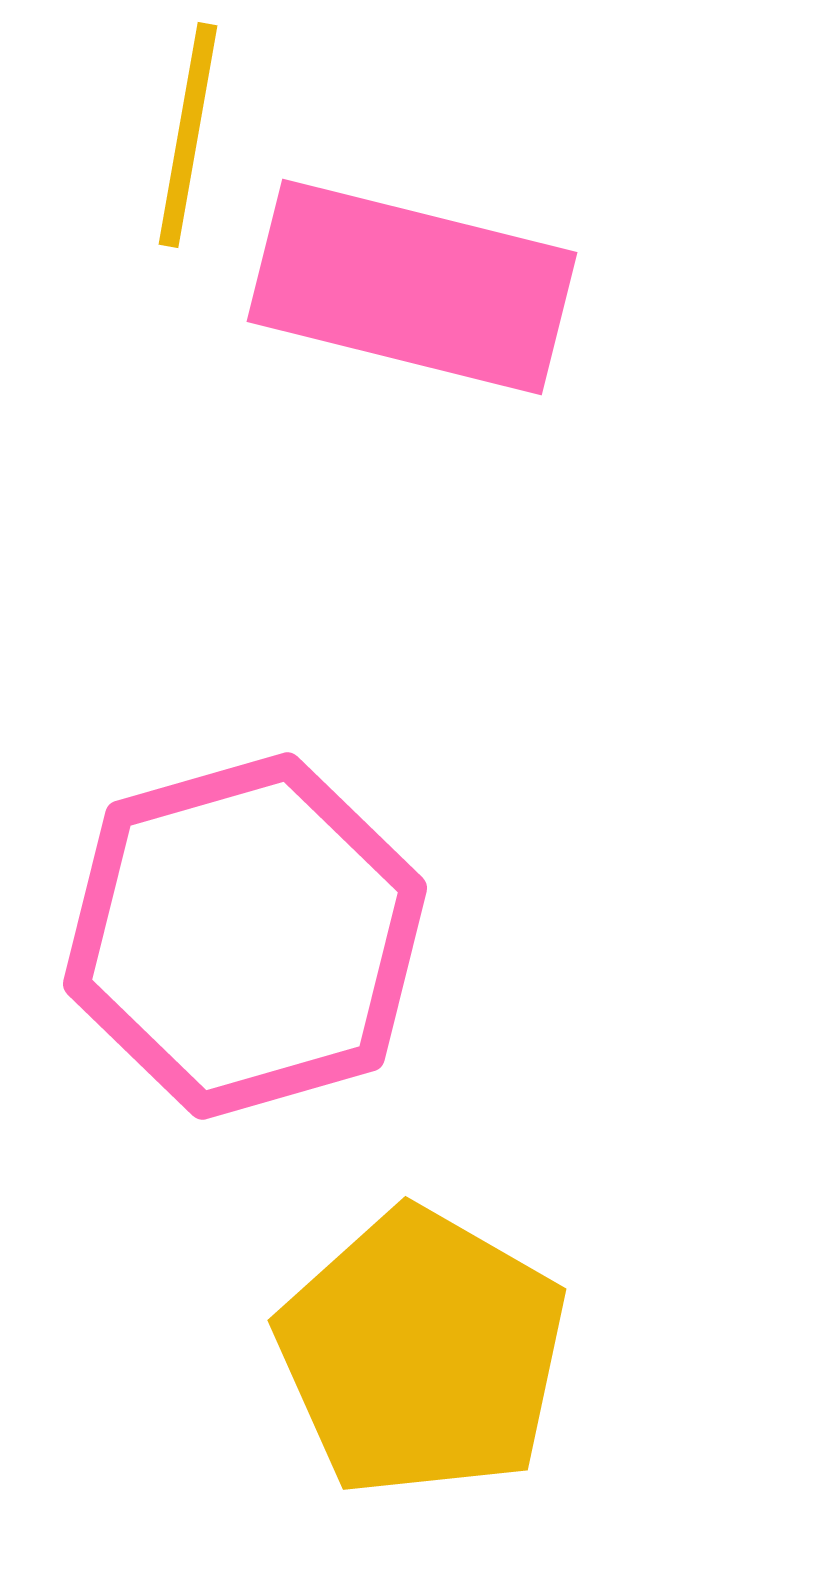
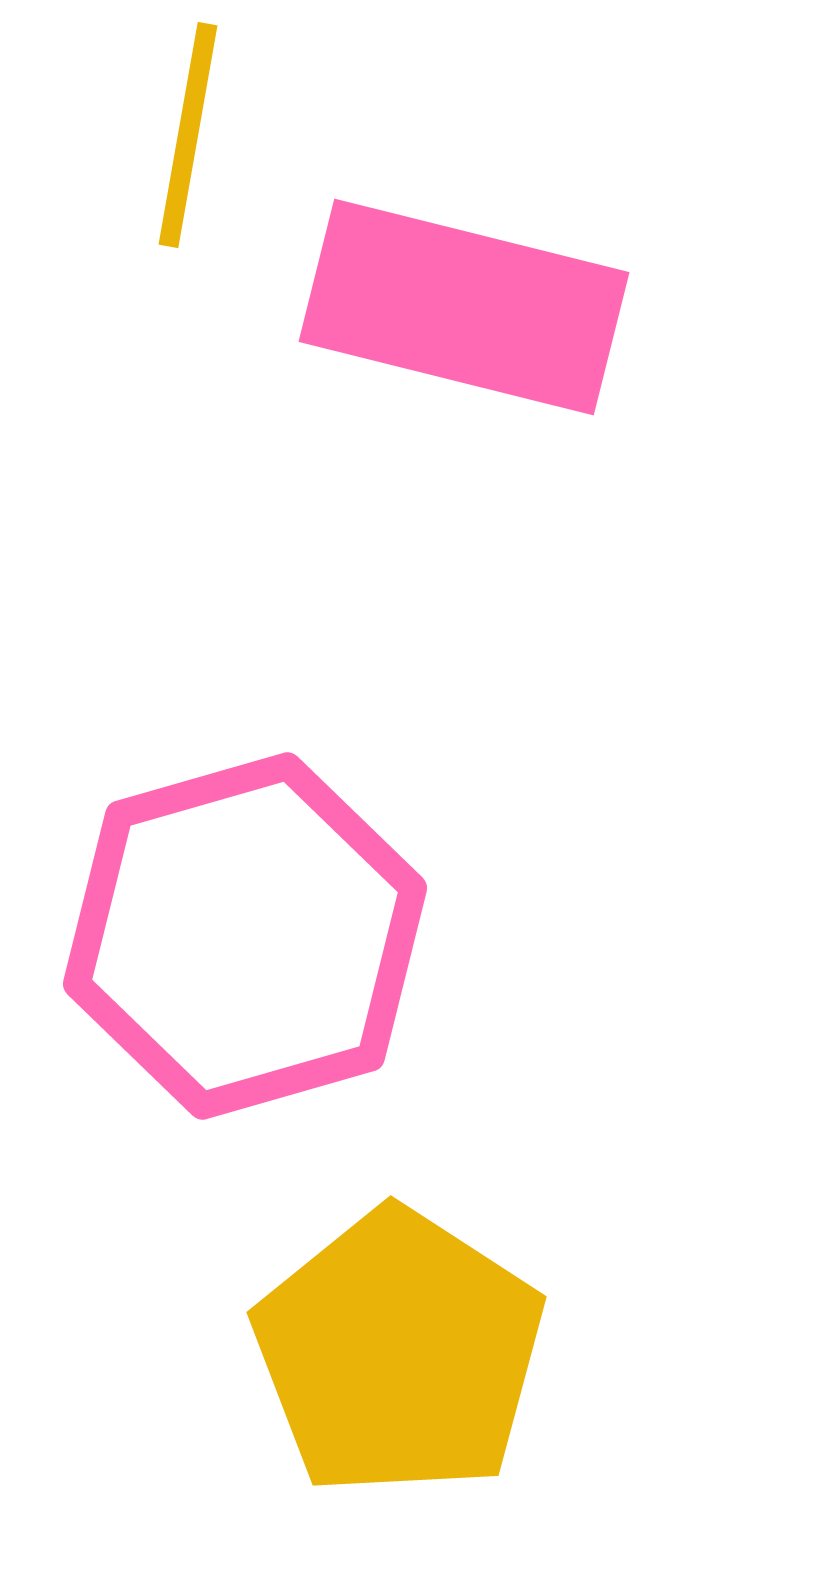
pink rectangle: moved 52 px right, 20 px down
yellow pentagon: moved 23 px left; rotated 3 degrees clockwise
